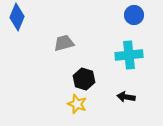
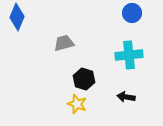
blue circle: moved 2 px left, 2 px up
